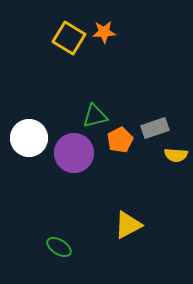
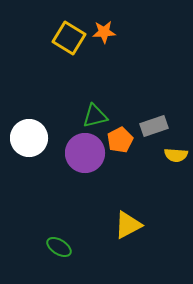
gray rectangle: moved 1 px left, 2 px up
purple circle: moved 11 px right
